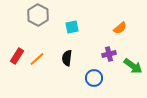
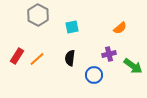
black semicircle: moved 3 px right
blue circle: moved 3 px up
